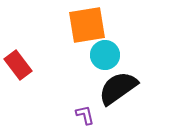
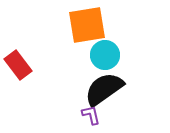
black semicircle: moved 14 px left, 1 px down
purple L-shape: moved 6 px right
